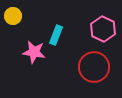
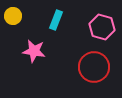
pink hexagon: moved 1 px left, 2 px up; rotated 10 degrees counterclockwise
cyan rectangle: moved 15 px up
pink star: moved 1 px up
